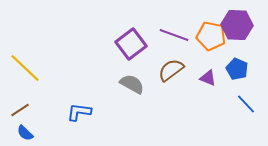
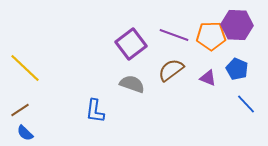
orange pentagon: rotated 12 degrees counterclockwise
gray semicircle: rotated 10 degrees counterclockwise
blue L-shape: moved 16 px right, 1 px up; rotated 90 degrees counterclockwise
